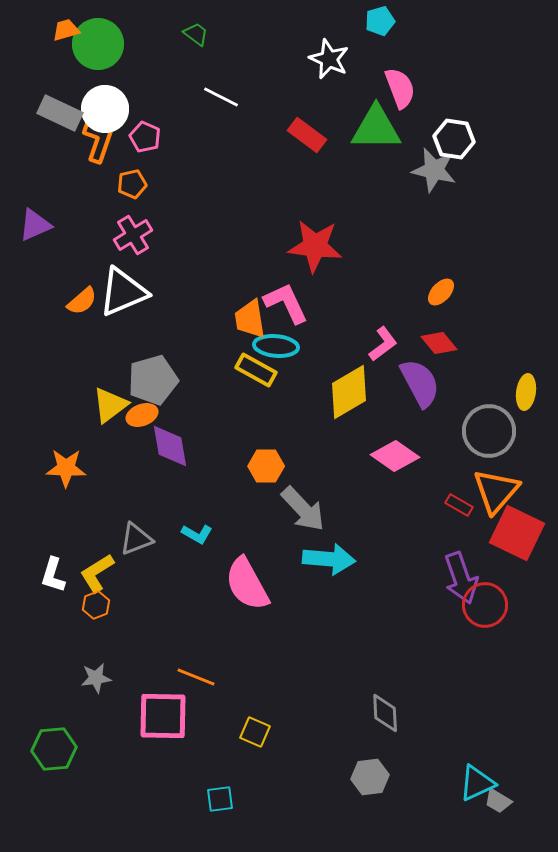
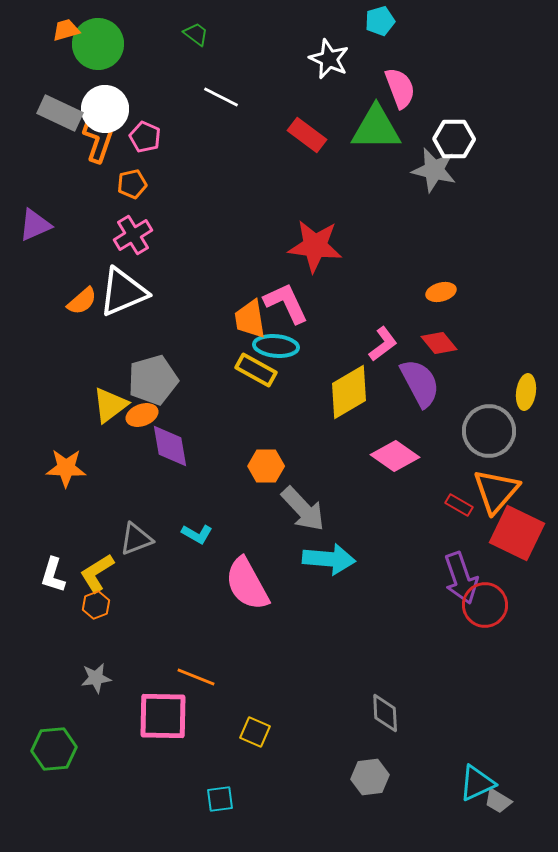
white hexagon at (454, 139): rotated 9 degrees counterclockwise
orange ellipse at (441, 292): rotated 32 degrees clockwise
